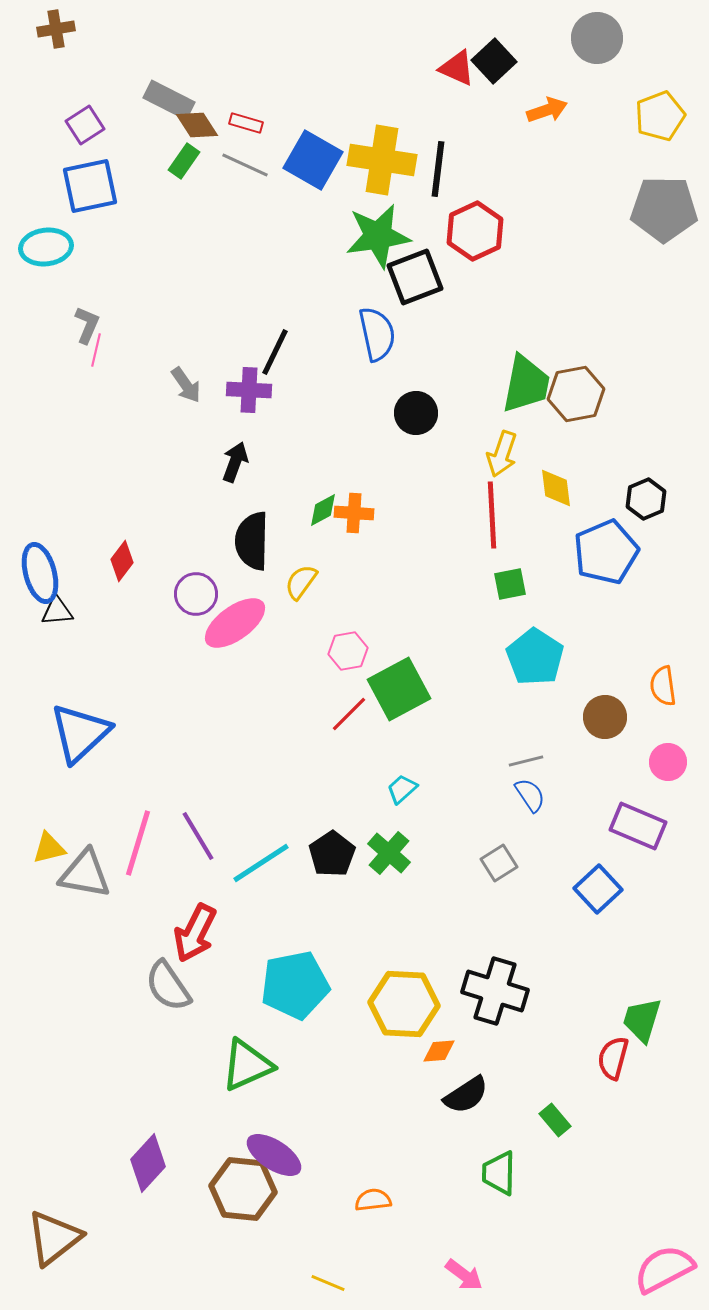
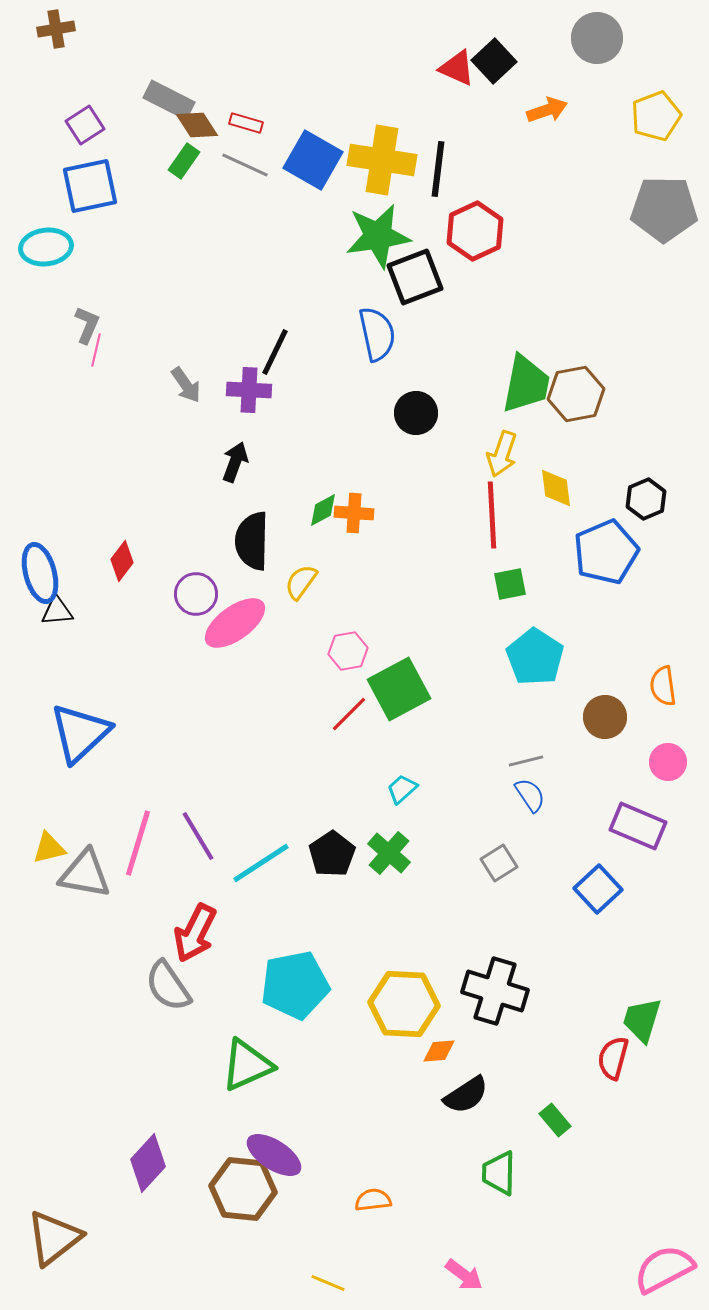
yellow pentagon at (660, 116): moved 4 px left
